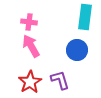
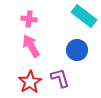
cyan rectangle: moved 1 px left, 1 px up; rotated 60 degrees counterclockwise
pink cross: moved 3 px up
purple L-shape: moved 2 px up
